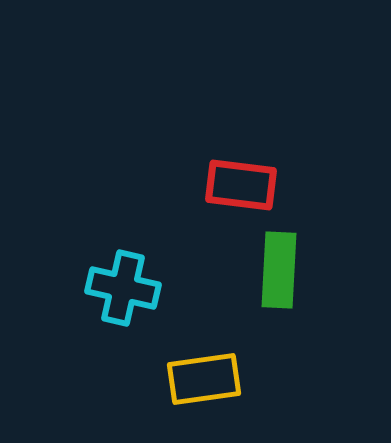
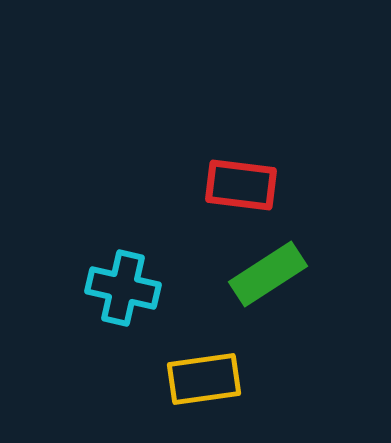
green rectangle: moved 11 px left, 4 px down; rotated 54 degrees clockwise
